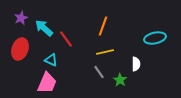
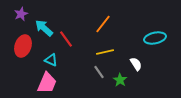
purple star: moved 4 px up
orange line: moved 2 px up; rotated 18 degrees clockwise
red ellipse: moved 3 px right, 3 px up
white semicircle: rotated 32 degrees counterclockwise
